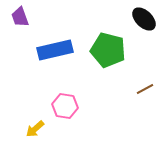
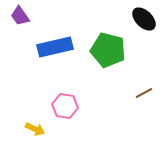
purple trapezoid: moved 1 px up; rotated 15 degrees counterclockwise
blue rectangle: moved 3 px up
brown line: moved 1 px left, 4 px down
yellow arrow: rotated 114 degrees counterclockwise
